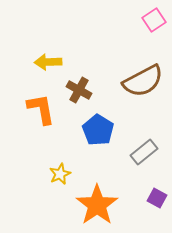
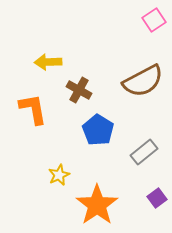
orange L-shape: moved 8 px left
yellow star: moved 1 px left, 1 px down
purple square: rotated 24 degrees clockwise
